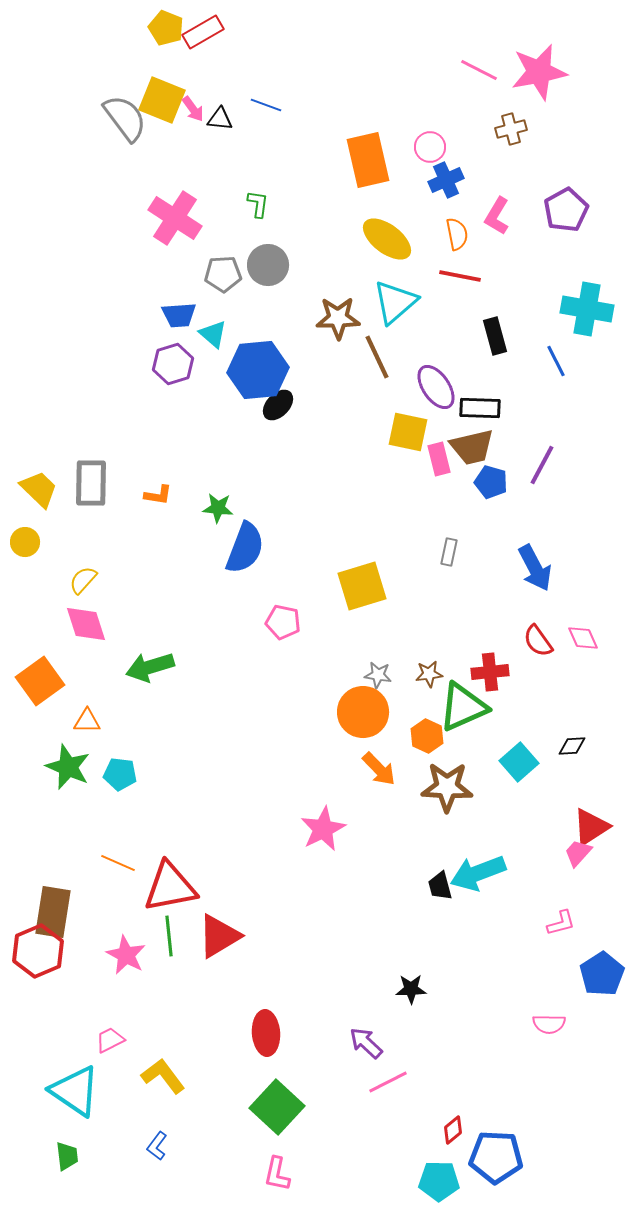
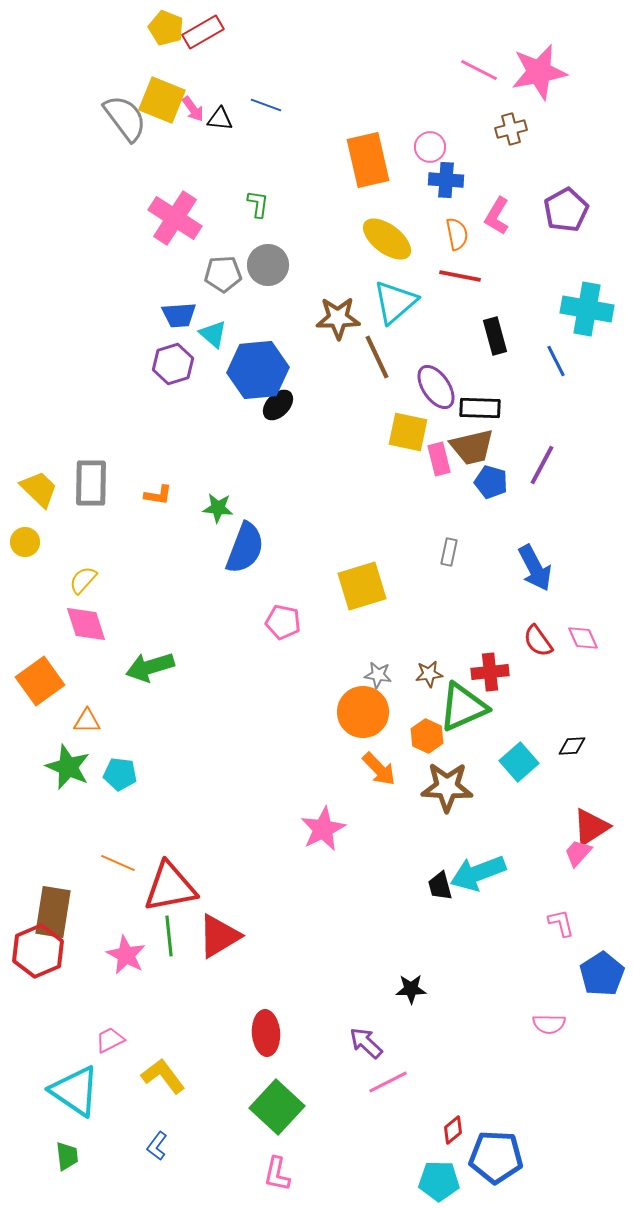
blue cross at (446, 180): rotated 28 degrees clockwise
pink L-shape at (561, 923): rotated 88 degrees counterclockwise
